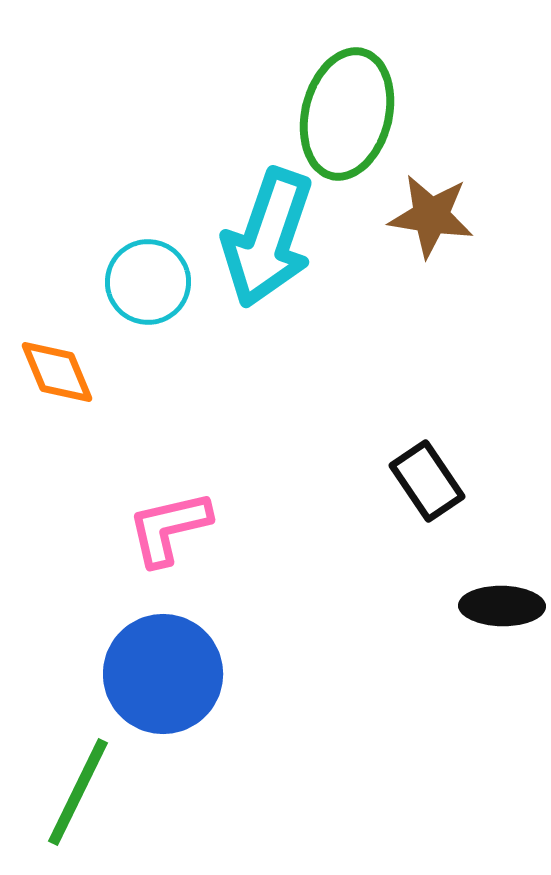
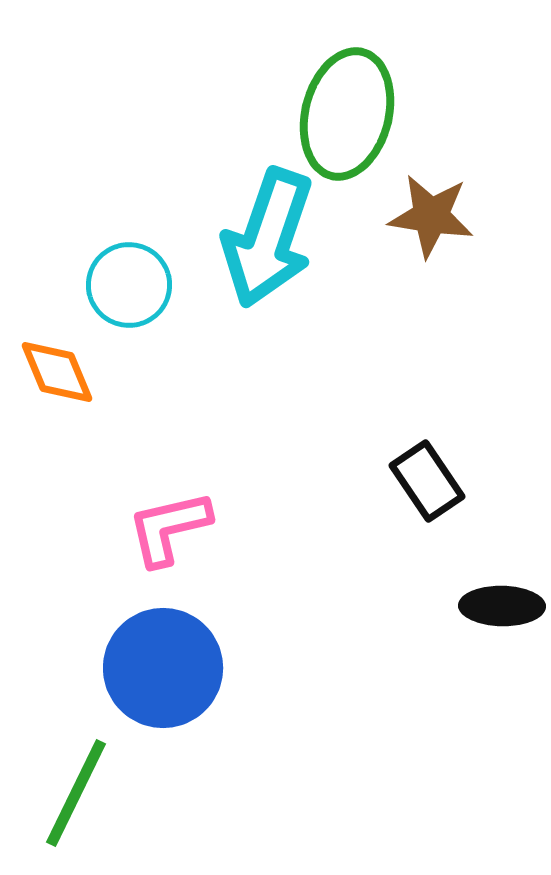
cyan circle: moved 19 px left, 3 px down
blue circle: moved 6 px up
green line: moved 2 px left, 1 px down
